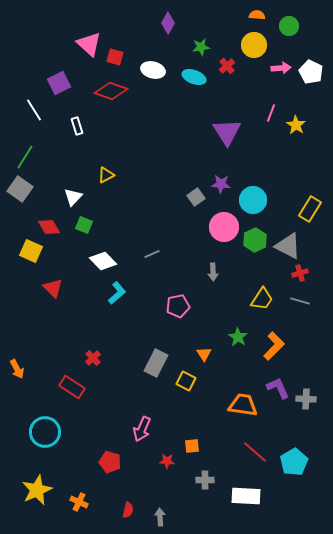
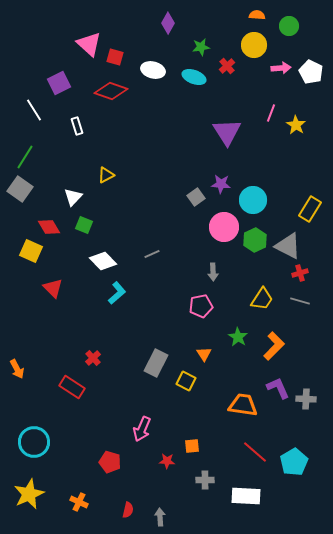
pink pentagon at (178, 306): moved 23 px right
cyan circle at (45, 432): moved 11 px left, 10 px down
yellow star at (37, 490): moved 8 px left, 4 px down
